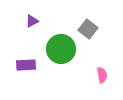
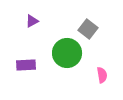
green circle: moved 6 px right, 4 px down
